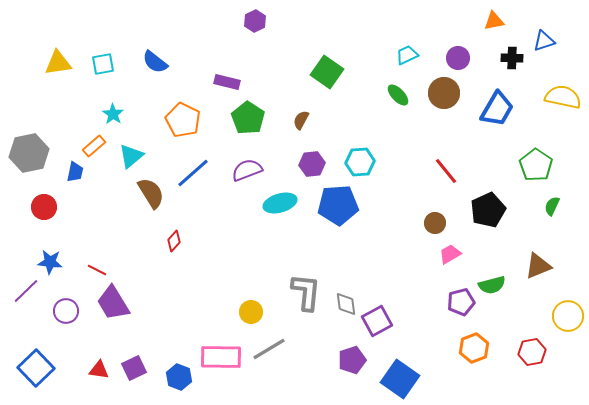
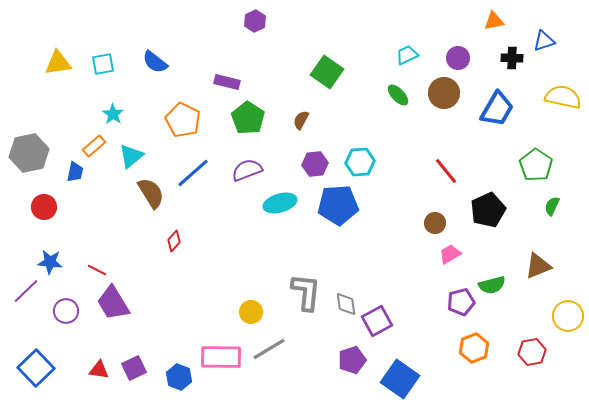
purple hexagon at (312, 164): moved 3 px right
